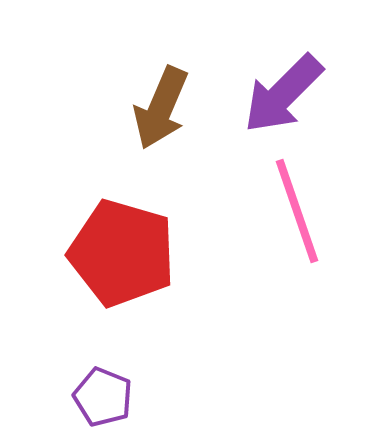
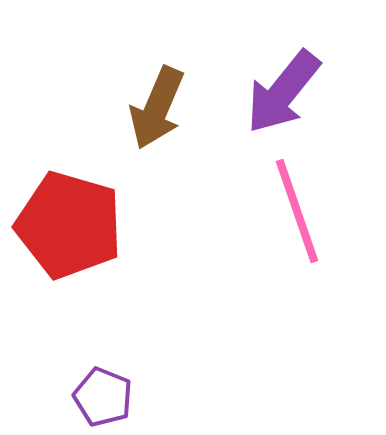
purple arrow: moved 2 px up; rotated 6 degrees counterclockwise
brown arrow: moved 4 px left
red pentagon: moved 53 px left, 28 px up
